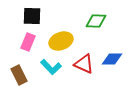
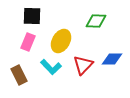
yellow ellipse: rotated 40 degrees counterclockwise
red triangle: moved 1 px left, 1 px down; rotated 50 degrees clockwise
